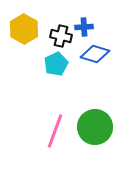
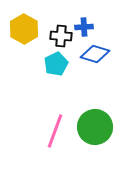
black cross: rotated 10 degrees counterclockwise
